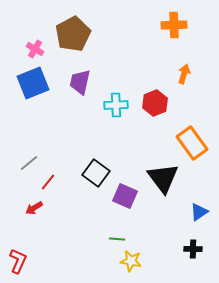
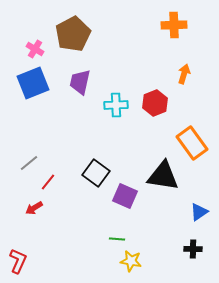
black triangle: moved 2 px up; rotated 44 degrees counterclockwise
